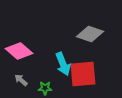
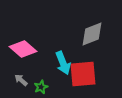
gray diamond: moved 2 px right; rotated 40 degrees counterclockwise
pink diamond: moved 4 px right, 2 px up
cyan arrow: moved 1 px up
green star: moved 4 px left, 1 px up; rotated 24 degrees counterclockwise
